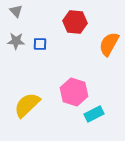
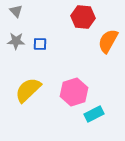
red hexagon: moved 8 px right, 5 px up
orange semicircle: moved 1 px left, 3 px up
pink hexagon: rotated 24 degrees clockwise
yellow semicircle: moved 1 px right, 15 px up
